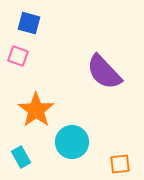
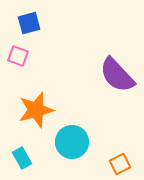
blue square: rotated 30 degrees counterclockwise
purple semicircle: moved 13 px right, 3 px down
orange star: rotated 21 degrees clockwise
cyan rectangle: moved 1 px right, 1 px down
orange square: rotated 20 degrees counterclockwise
